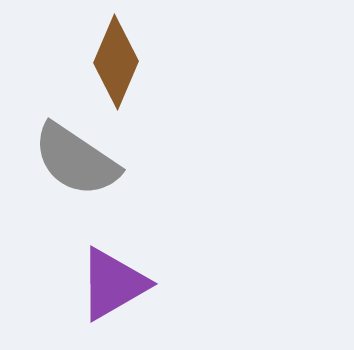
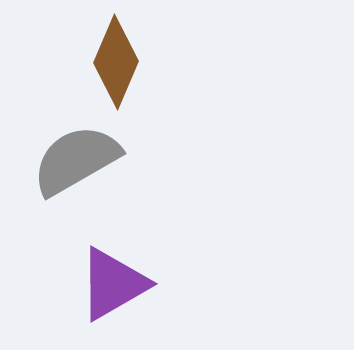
gray semicircle: rotated 116 degrees clockwise
